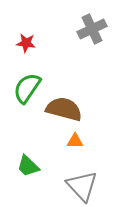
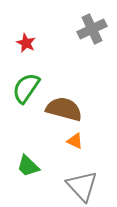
red star: rotated 18 degrees clockwise
green semicircle: moved 1 px left
orange triangle: rotated 24 degrees clockwise
